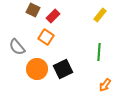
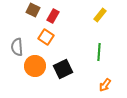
red rectangle: rotated 16 degrees counterclockwise
gray semicircle: rotated 36 degrees clockwise
orange circle: moved 2 px left, 3 px up
